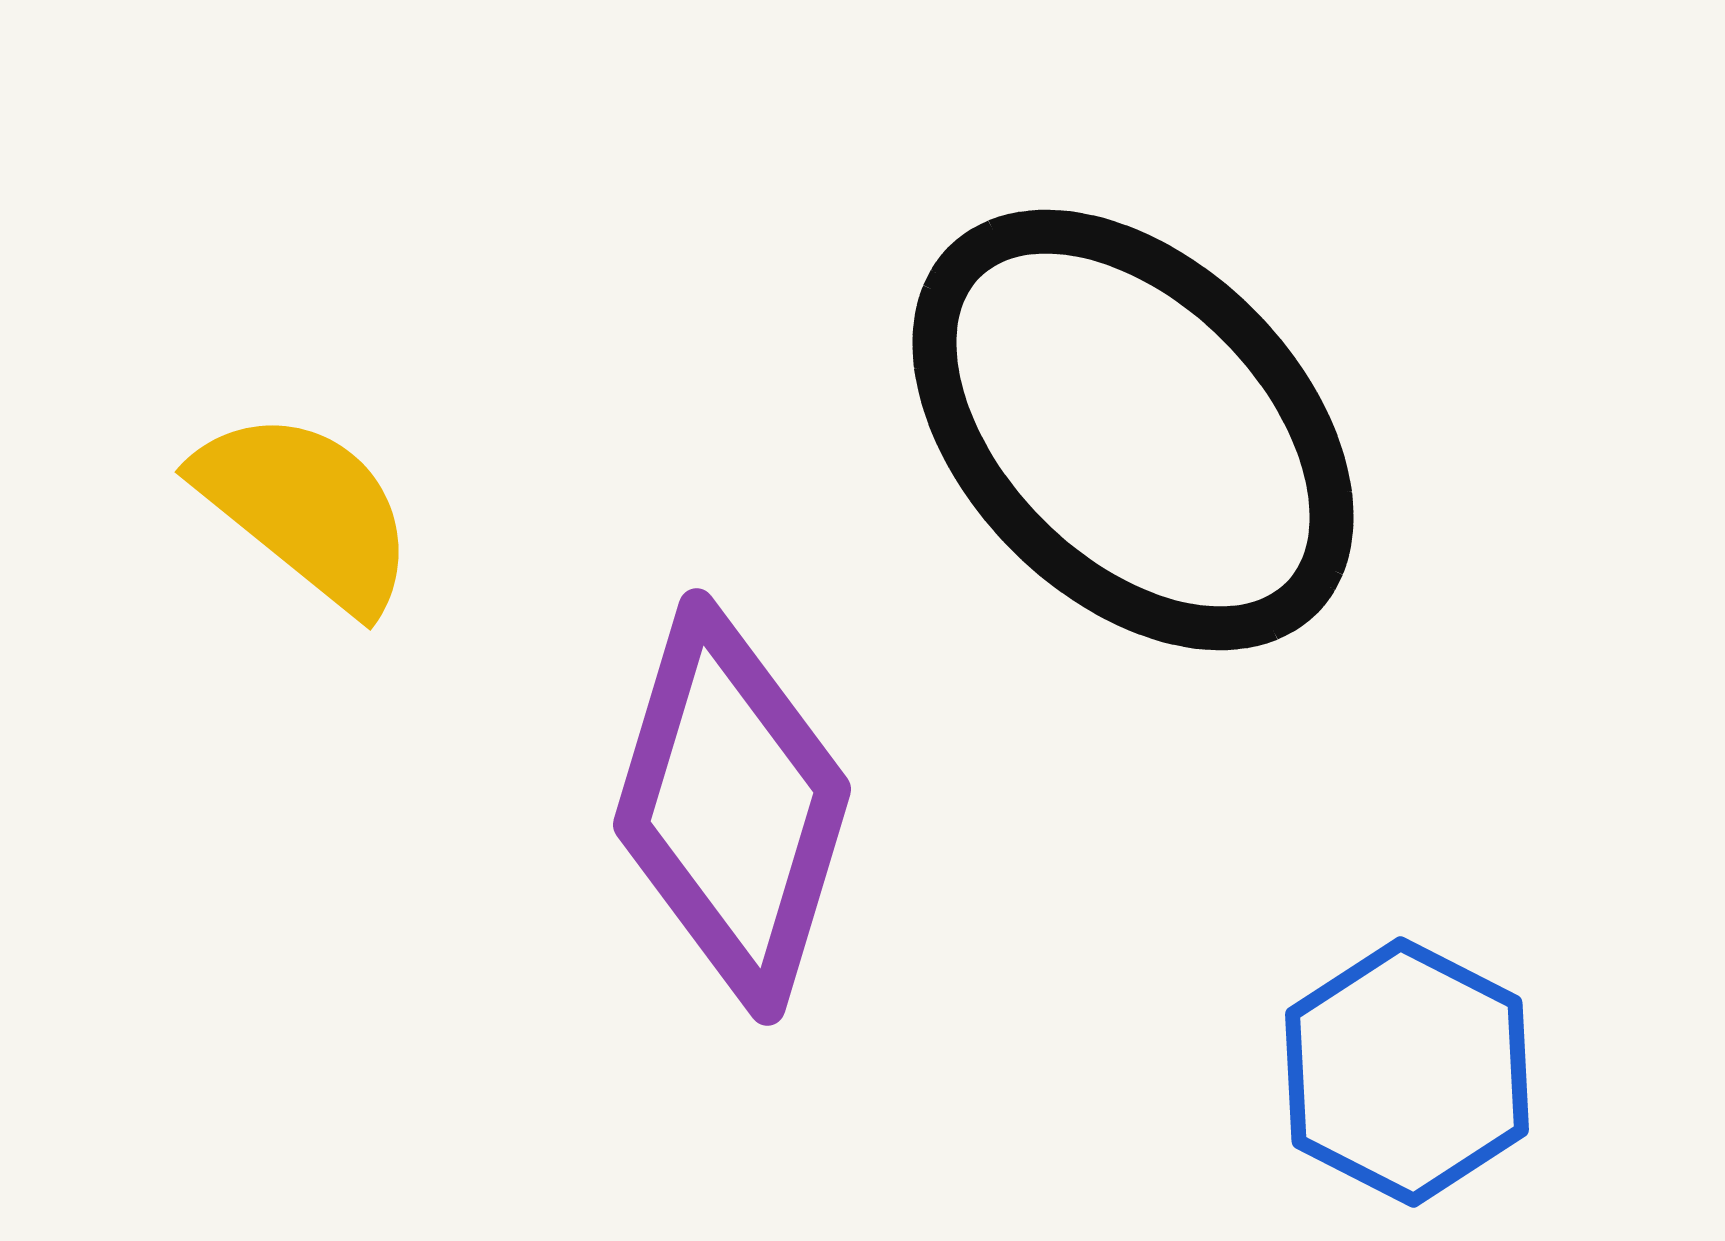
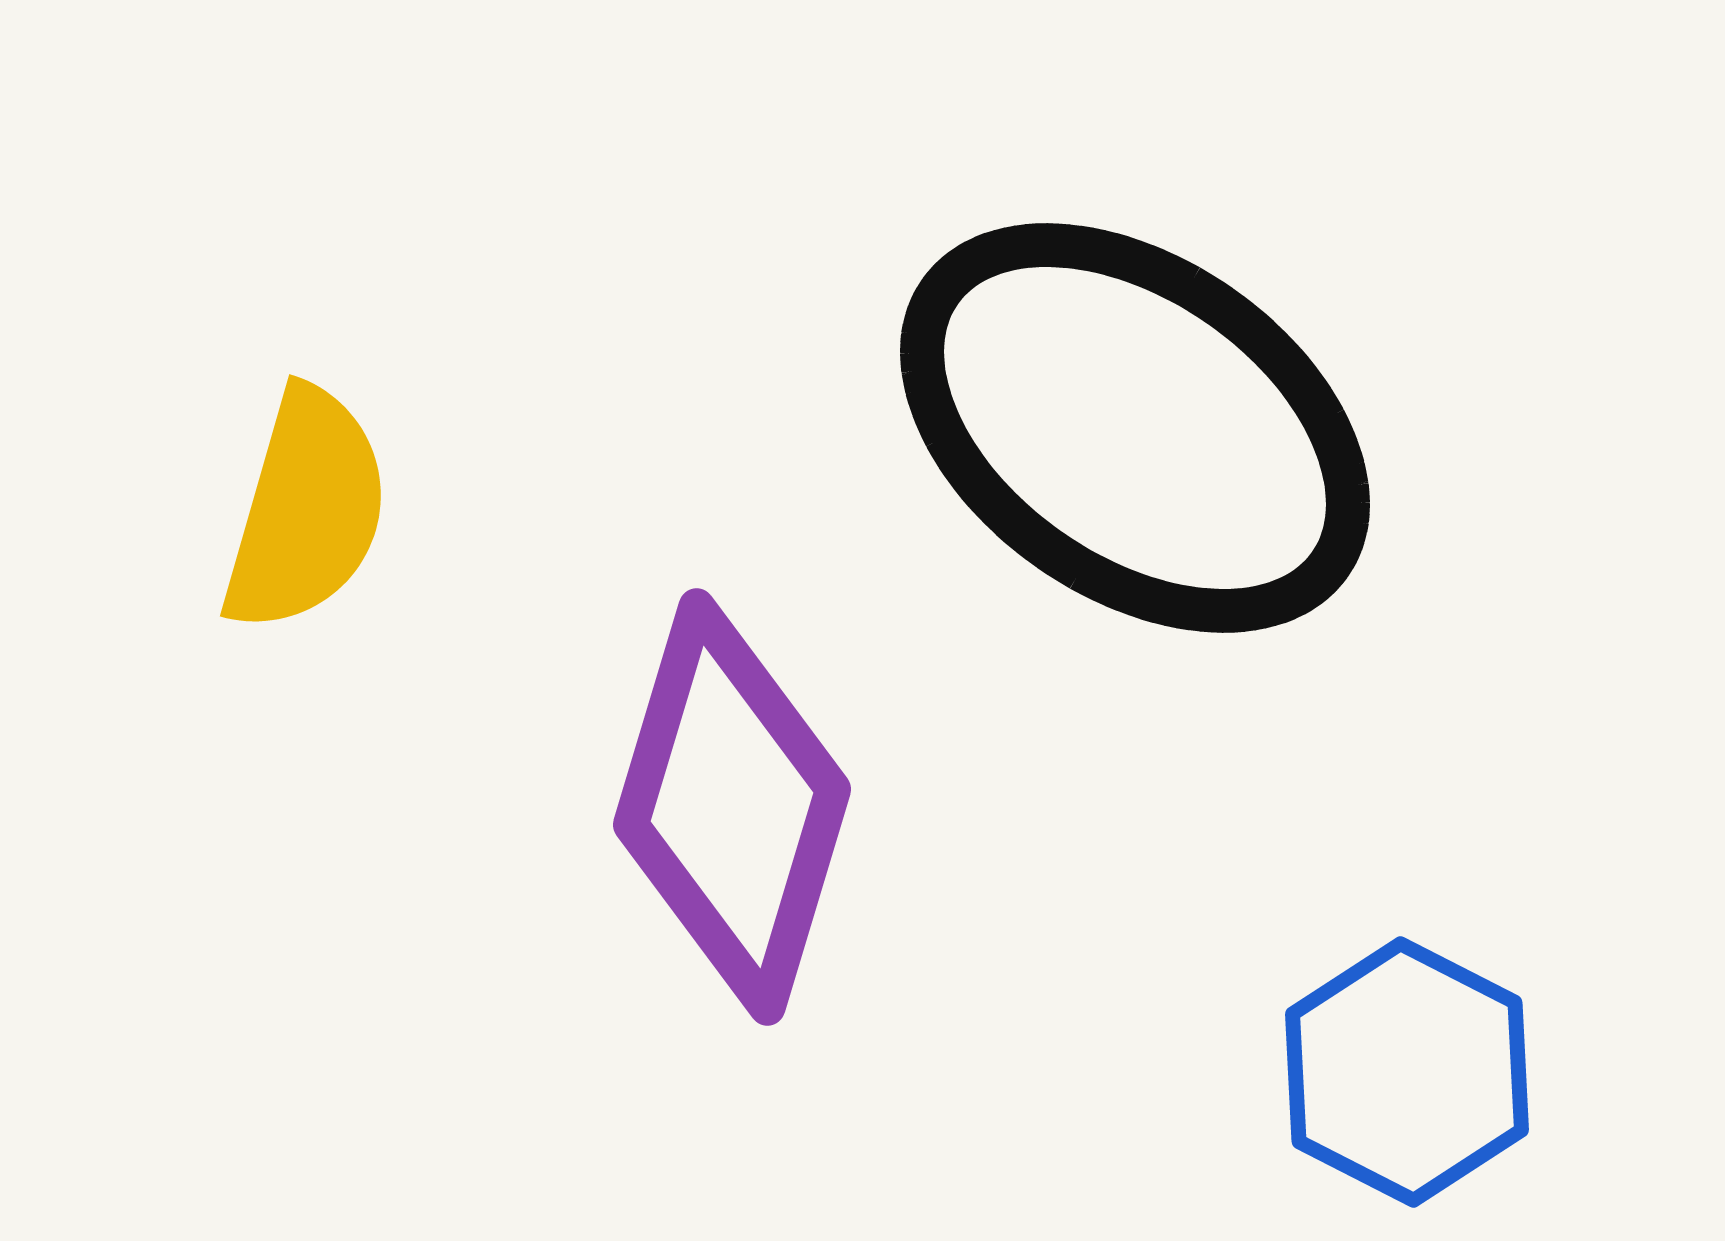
black ellipse: moved 2 px right, 2 px up; rotated 10 degrees counterclockwise
yellow semicircle: rotated 67 degrees clockwise
